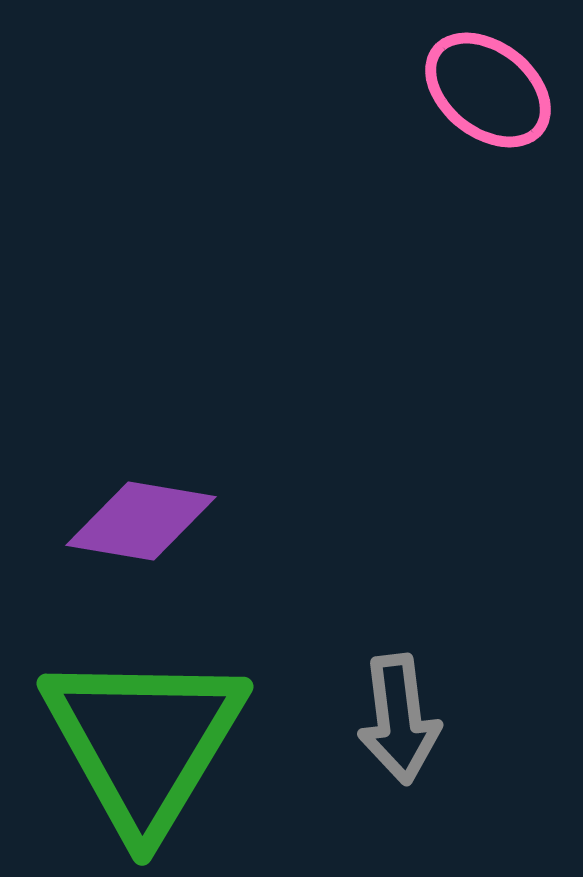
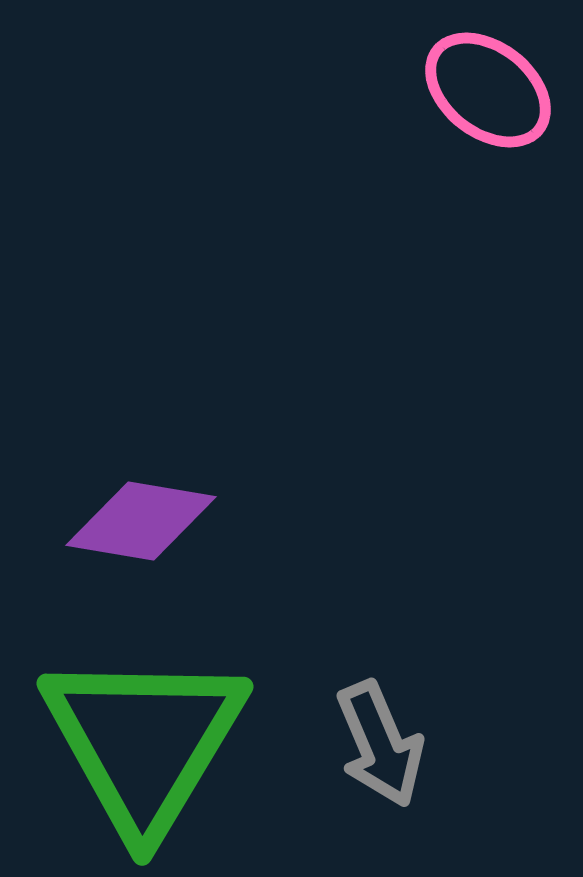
gray arrow: moved 19 px left, 25 px down; rotated 16 degrees counterclockwise
